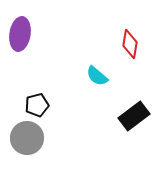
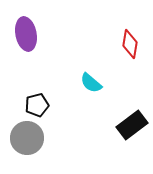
purple ellipse: moved 6 px right; rotated 20 degrees counterclockwise
cyan semicircle: moved 6 px left, 7 px down
black rectangle: moved 2 px left, 9 px down
